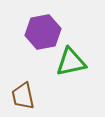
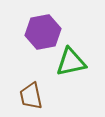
brown trapezoid: moved 8 px right
